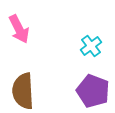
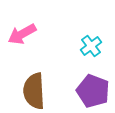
pink arrow: moved 3 px right, 5 px down; rotated 88 degrees clockwise
brown semicircle: moved 11 px right
